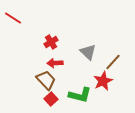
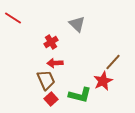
gray triangle: moved 11 px left, 28 px up
brown trapezoid: rotated 20 degrees clockwise
